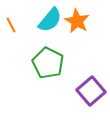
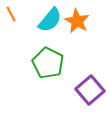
orange line: moved 11 px up
purple square: moved 1 px left, 1 px up
